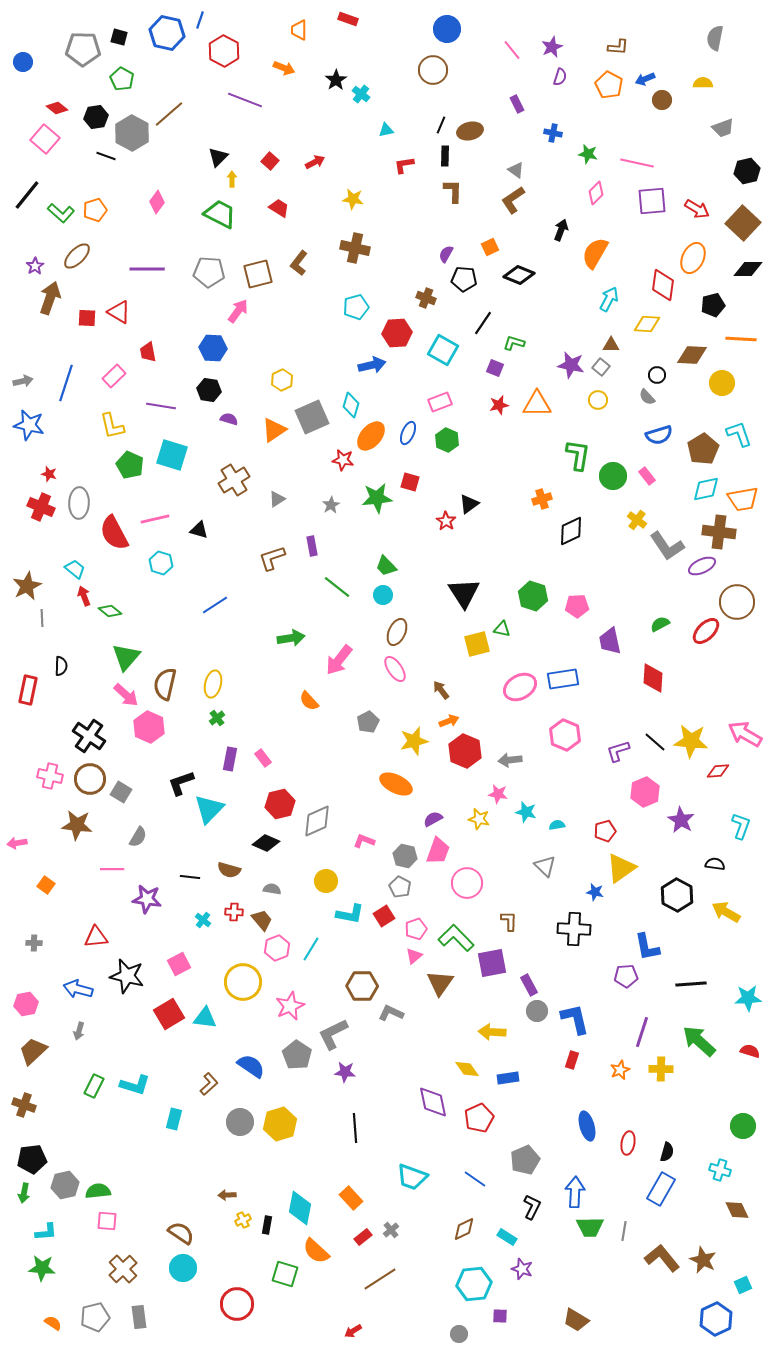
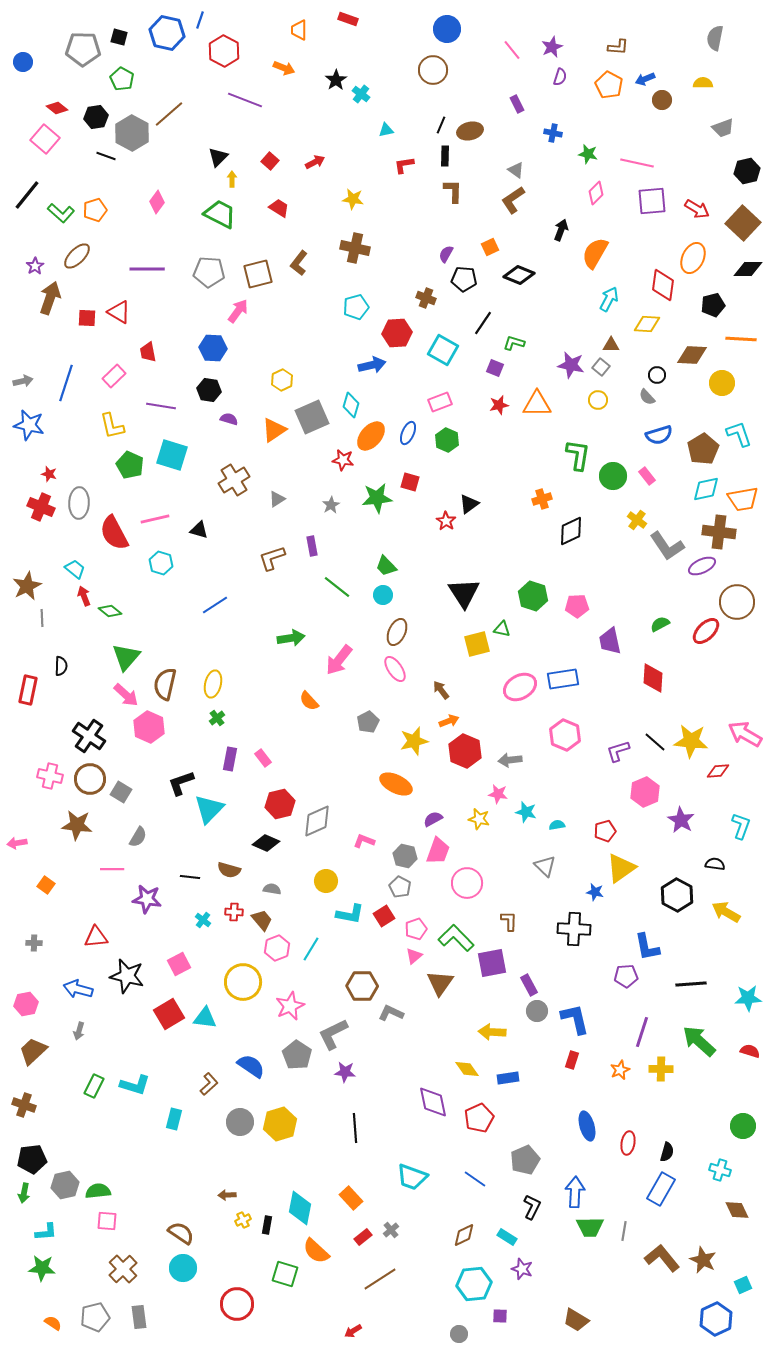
brown diamond at (464, 1229): moved 6 px down
